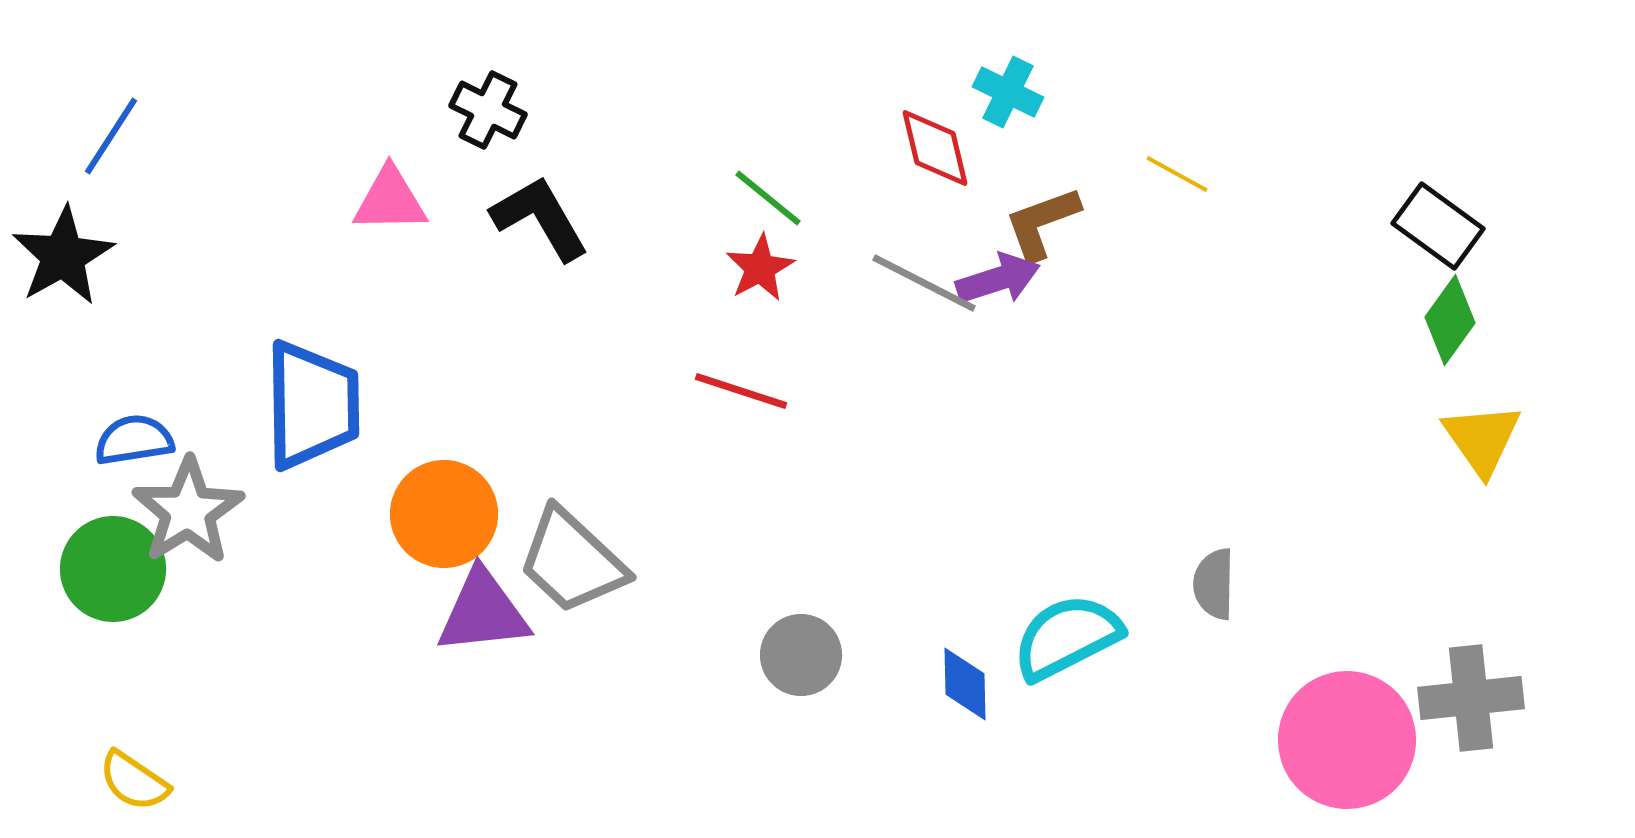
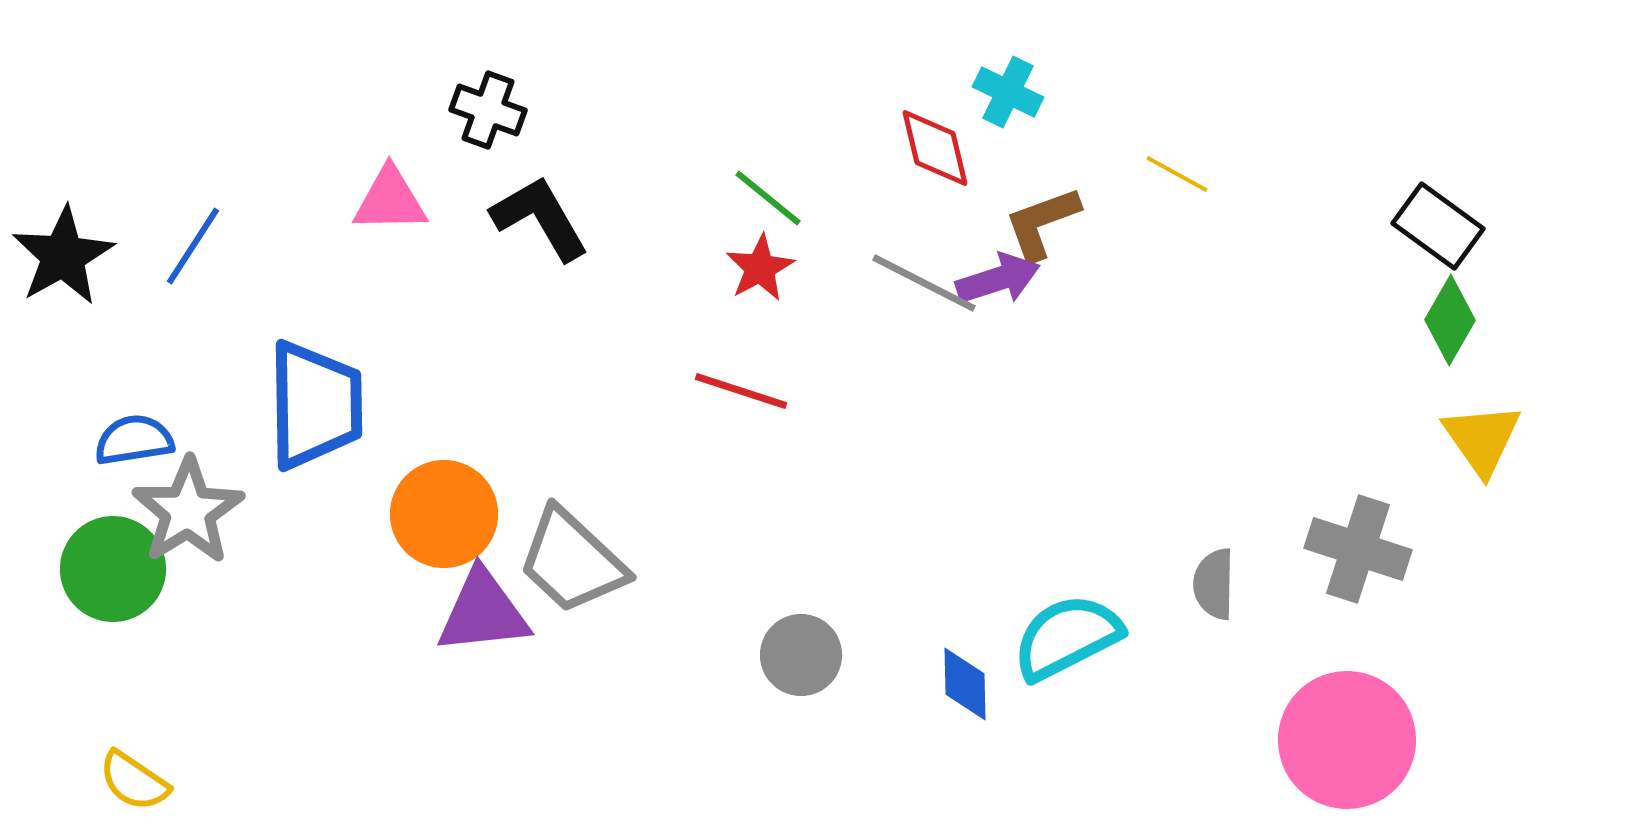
black cross: rotated 6 degrees counterclockwise
blue line: moved 82 px right, 110 px down
green diamond: rotated 6 degrees counterclockwise
blue trapezoid: moved 3 px right
gray cross: moved 113 px left, 149 px up; rotated 24 degrees clockwise
